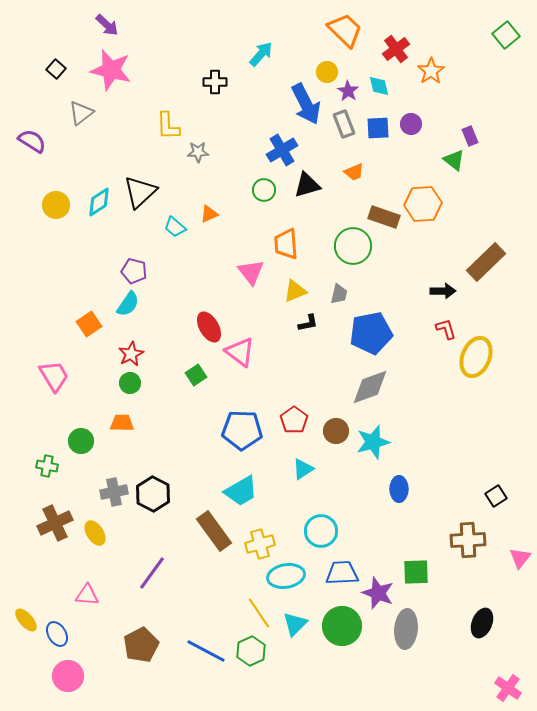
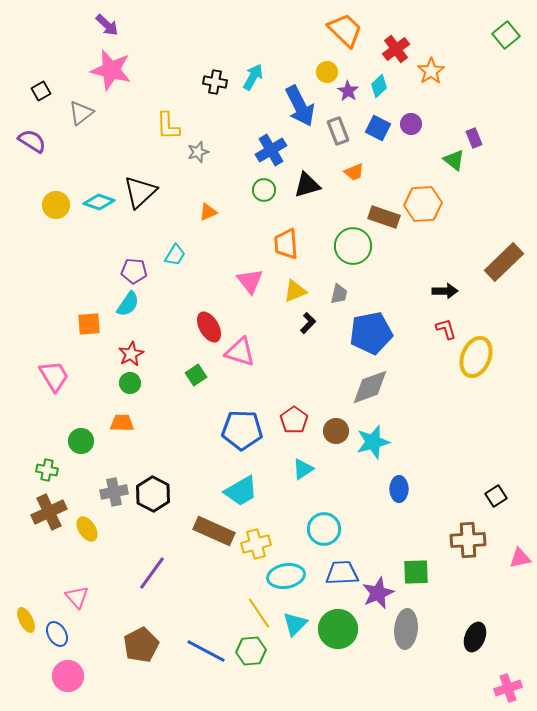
cyan arrow at (261, 54): moved 8 px left, 23 px down; rotated 12 degrees counterclockwise
black square at (56, 69): moved 15 px left, 22 px down; rotated 18 degrees clockwise
black cross at (215, 82): rotated 10 degrees clockwise
cyan diamond at (379, 86): rotated 60 degrees clockwise
blue arrow at (306, 104): moved 6 px left, 2 px down
gray rectangle at (344, 124): moved 6 px left, 7 px down
blue square at (378, 128): rotated 30 degrees clockwise
purple rectangle at (470, 136): moved 4 px right, 2 px down
blue cross at (282, 150): moved 11 px left
gray star at (198, 152): rotated 15 degrees counterclockwise
cyan diamond at (99, 202): rotated 52 degrees clockwise
orange triangle at (209, 214): moved 1 px left, 2 px up
cyan trapezoid at (175, 227): moved 28 px down; rotated 100 degrees counterclockwise
brown rectangle at (486, 262): moved 18 px right
purple pentagon at (134, 271): rotated 10 degrees counterclockwise
pink triangle at (251, 272): moved 1 px left, 9 px down
black arrow at (443, 291): moved 2 px right
black L-shape at (308, 323): rotated 35 degrees counterclockwise
orange square at (89, 324): rotated 30 degrees clockwise
pink triangle at (240, 352): rotated 20 degrees counterclockwise
green cross at (47, 466): moved 4 px down
brown cross at (55, 523): moved 6 px left, 11 px up
brown rectangle at (214, 531): rotated 30 degrees counterclockwise
cyan circle at (321, 531): moved 3 px right, 2 px up
yellow ellipse at (95, 533): moved 8 px left, 4 px up
yellow cross at (260, 544): moved 4 px left
pink triangle at (520, 558): rotated 40 degrees clockwise
purple star at (378, 593): rotated 28 degrees clockwise
pink triangle at (87, 595): moved 10 px left, 2 px down; rotated 45 degrees clockwise
yellow ellipse at (26, 620): rotated 15 degrees clockwise
black ellipse at (482, 623): moved 7 px left, 14 px down
green circle at (342, 626): moved 4 px left, 3 px down
green hexagon at (251, 651): rotated 20 degrees clockwise
pink cross at (508, 688): rotated 36 degrees clockwise
